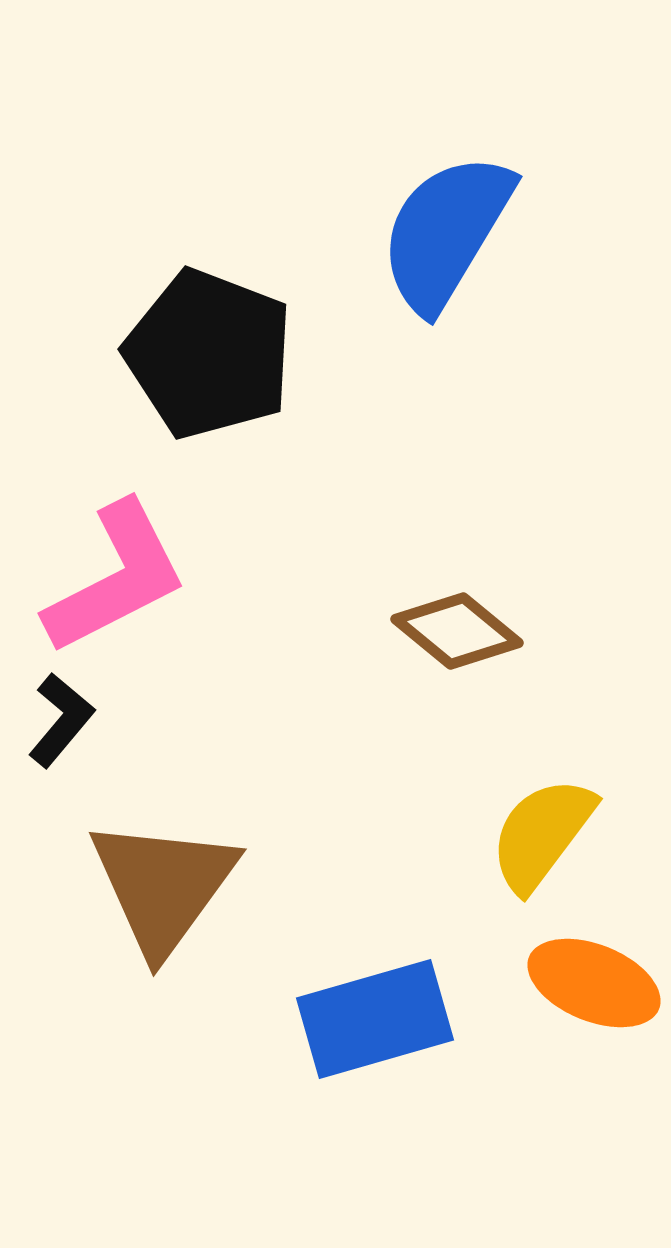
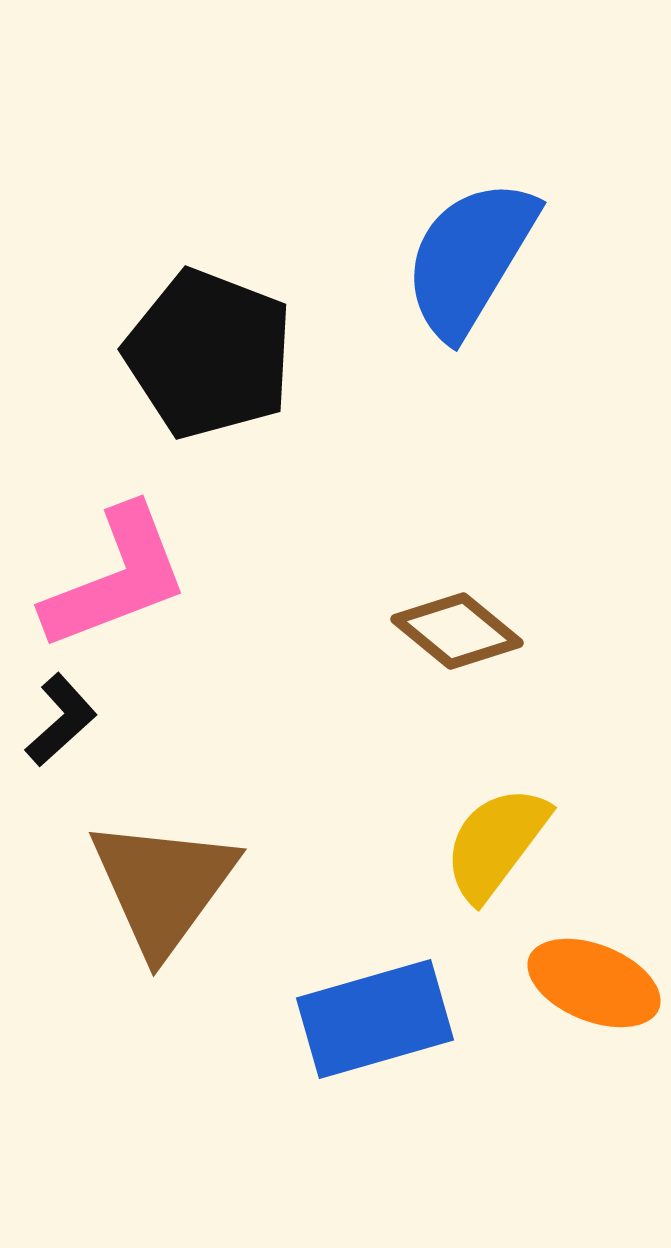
blue semicircle: moved 24 px right, 26 px down
pink L-shape: rotated 6 degrees clockwise
black L-shape: rotated 8 degrees clockwise
yellow semicircle: moved 46 px left, 9 px down
